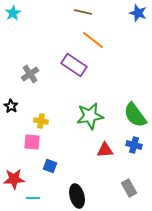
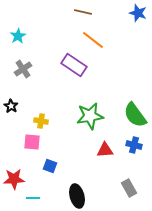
cyan star: moved 5 px right, 23 px down
gray cross: moved 7 px left, 5 px up
